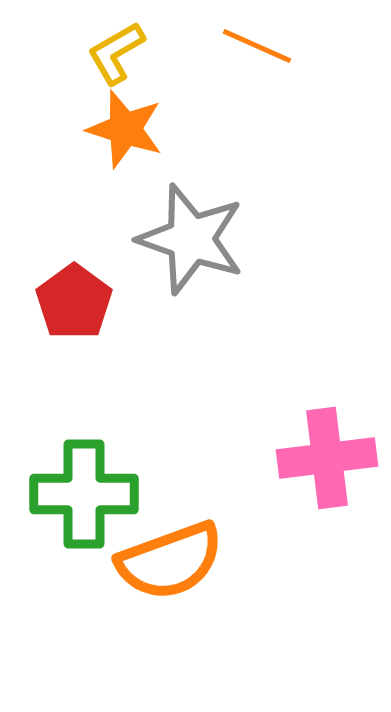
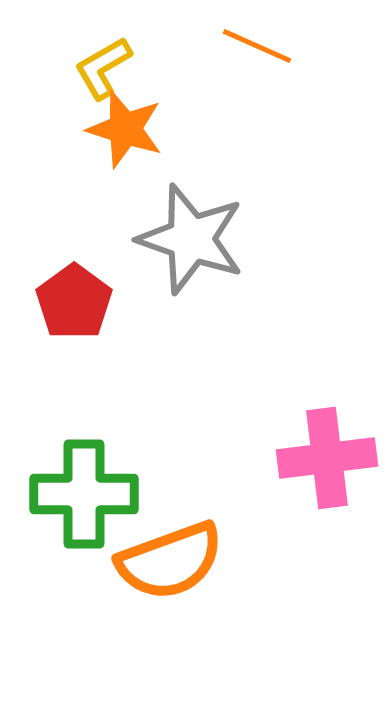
yellow L-shape: moved 13 px left, 15 px down
